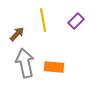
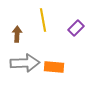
purple rectangle: moved 7 px down
brown arrow: rotated 42 degrees counterclockwise
gray arrow: rotated 100 degrees clockwise
